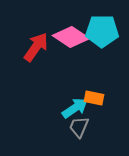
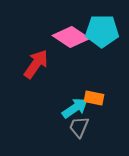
red arrow: moved 17 px down
